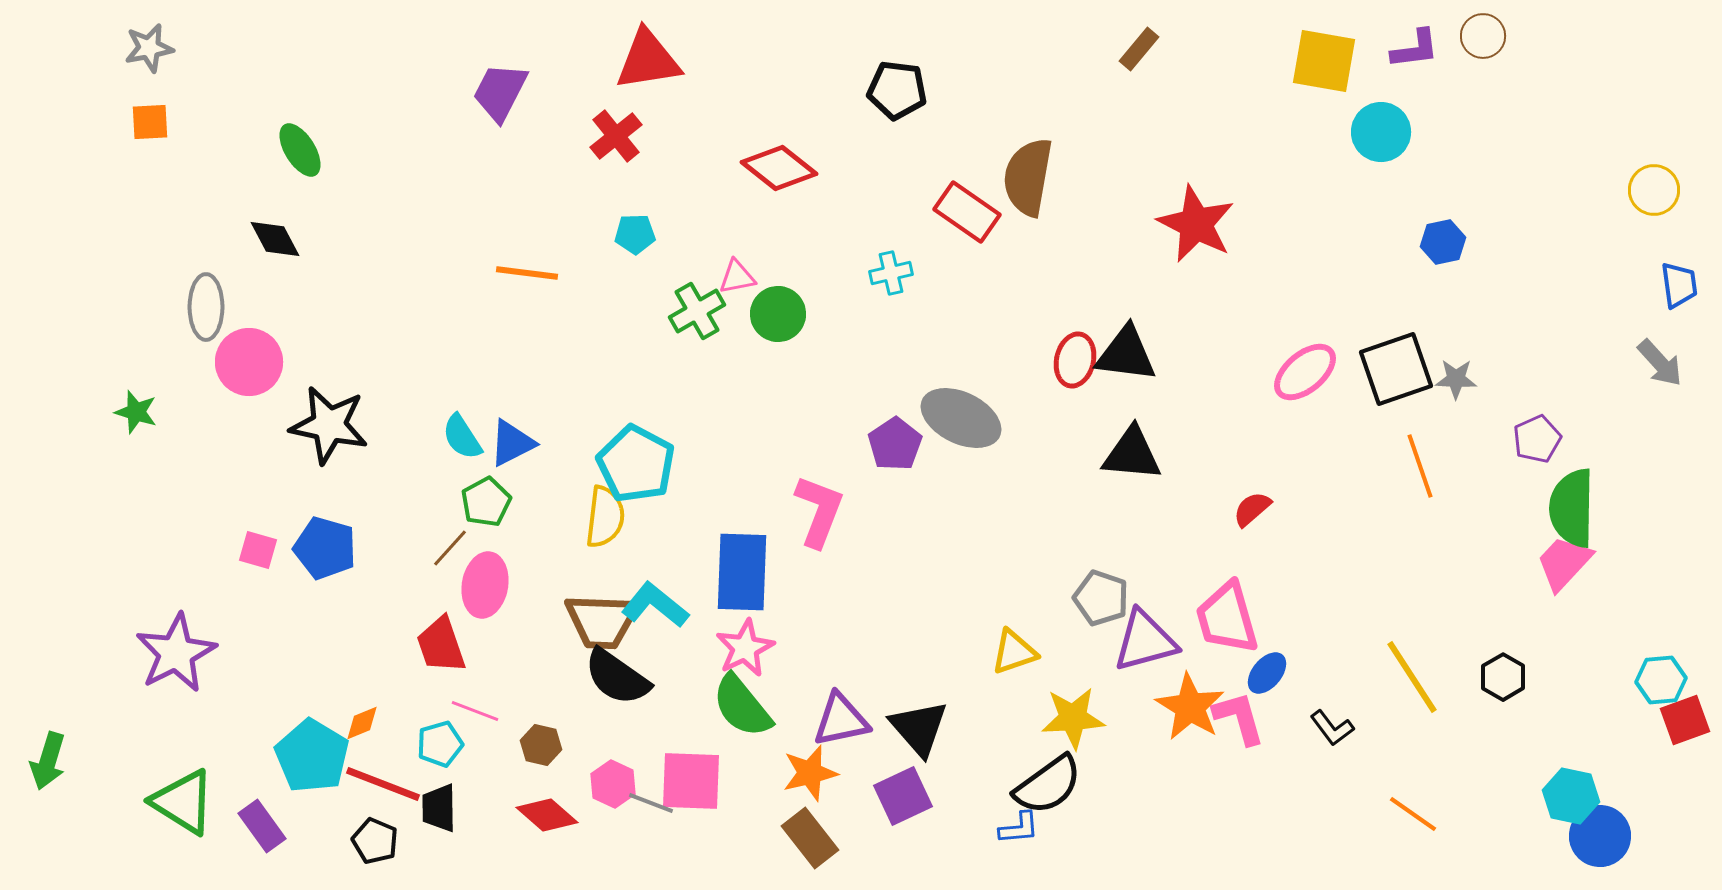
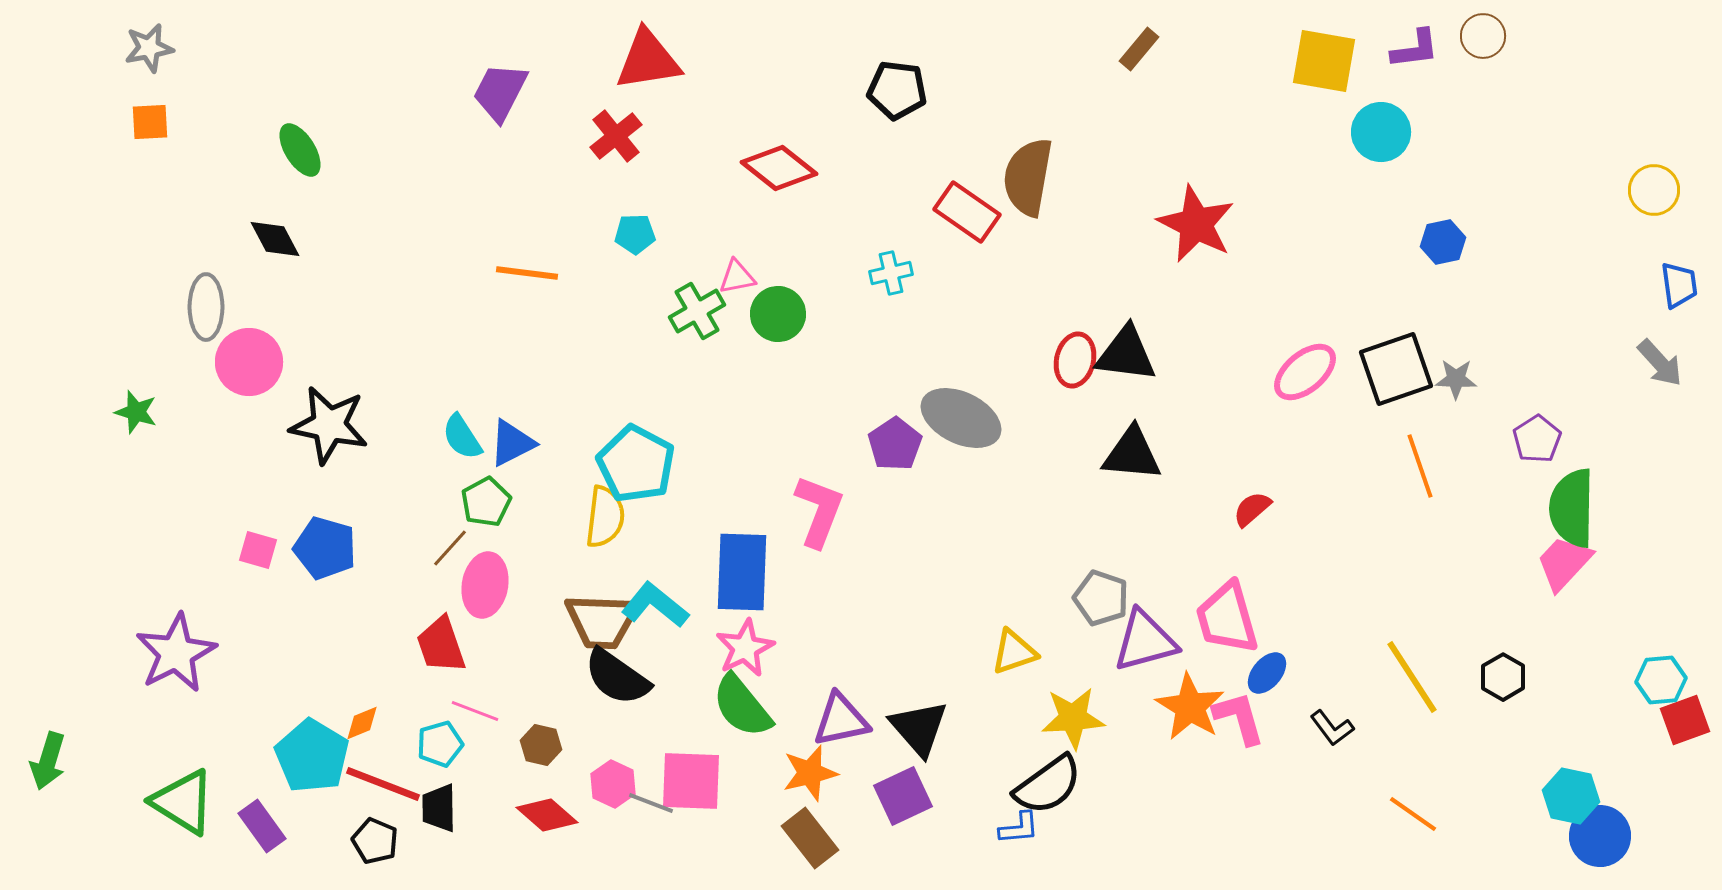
purple pentagon at (1537, 439): rotated 9 degrees counterclockwise
